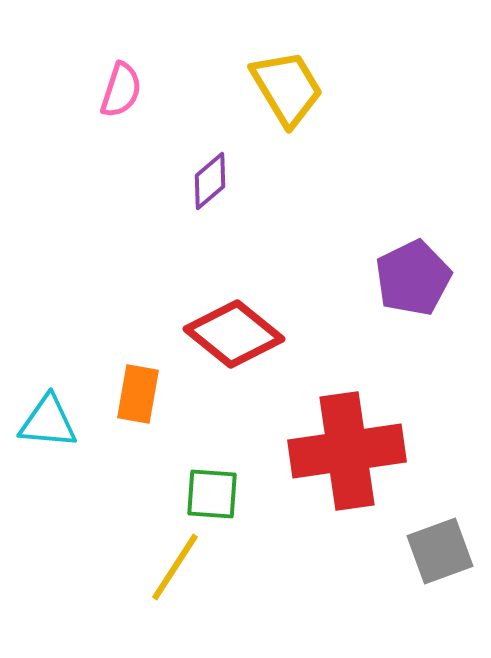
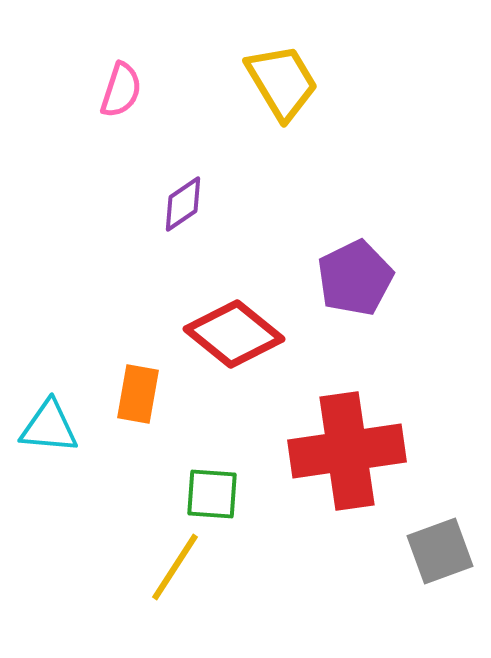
yellow trapezoid: moved 5 px left, 6 px up
purple diamond: moved 27 px left, 23 px down; rotated 6 degrees clockwise
purple pentagon: moved 58 px left
cyan triangle: moved 1 px right, 5 px down
